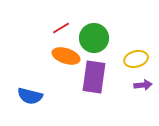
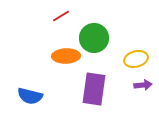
red line: moved 12 px up
orange ellipse: rotated 20 degrees counterclockwise
purple rectangle: moved 12 px down
